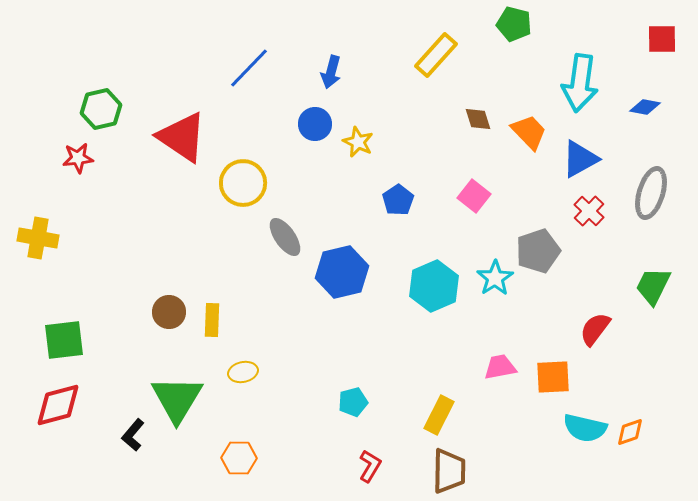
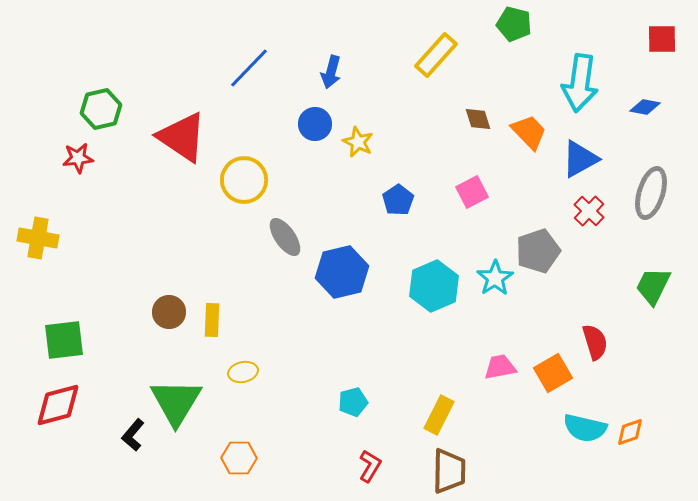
yellow circle at (243, 183): moved 1 px right, 3 px up
pink square at (474, 196): moved 2 px left, 4 px up; rotated 24 degrees clockwise
red semicircle at (595, 329): moved 13 px down; rotated 126 degrees clockwise
orange square at (553, 377): moved 4 px up; rotated 27 degrees counterclockwise
green triangle at (177, 399): moved 1 px left, 3 px down
